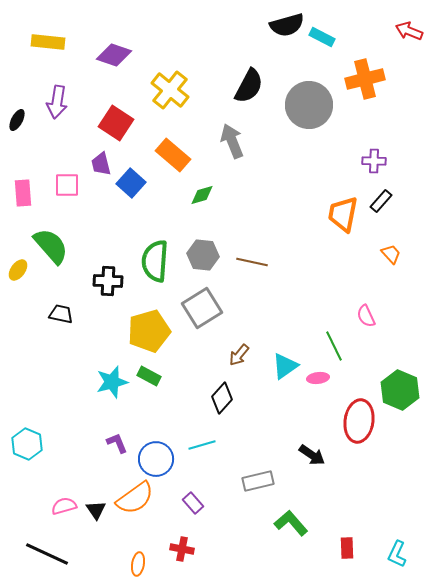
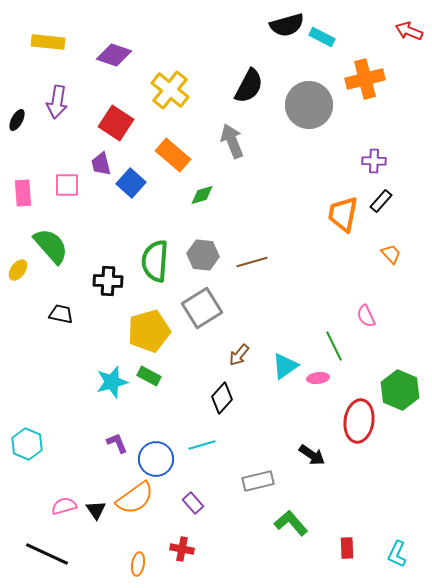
brown line at (252, 262): rotated 28 degrees counterclockwise
